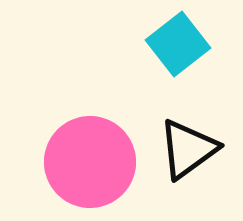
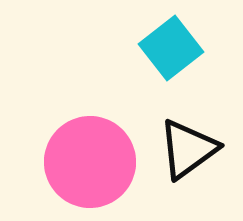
cyan square: moved 7 px left, 4 px down
